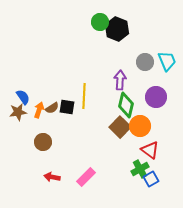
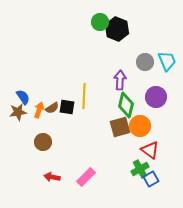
brown square: rotated 30 degrees clockwise
